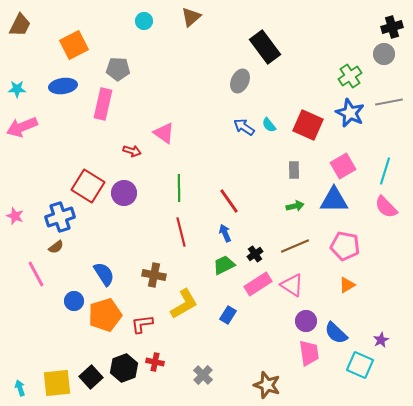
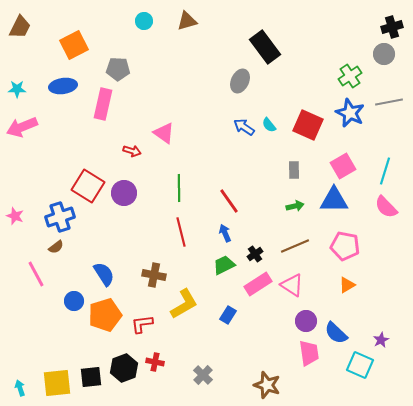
brown triangle at (191, 17): moved 4 px left, 4 px down; rotated 25 degrees clockwise
brown trapezoid at (20, 25): moved 2 px down
black square at (91, 377): rotated 35 degrees clockwise
